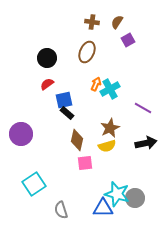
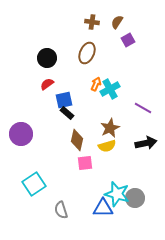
brown ellipse: moved 1 px down
